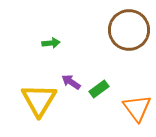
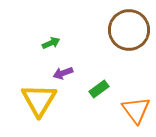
green arrow: rotated 18 degrees counterclockwise
purple arrow: moved 8 px left, 9 px up; rotated 54 degrees counterclockwise
orange triangle: moved 1 px left, 2 px down
